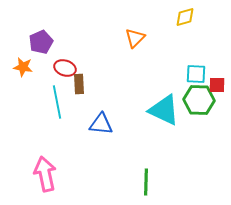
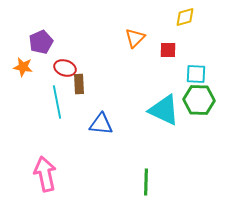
red square: moved 49 px left, 35 px up
